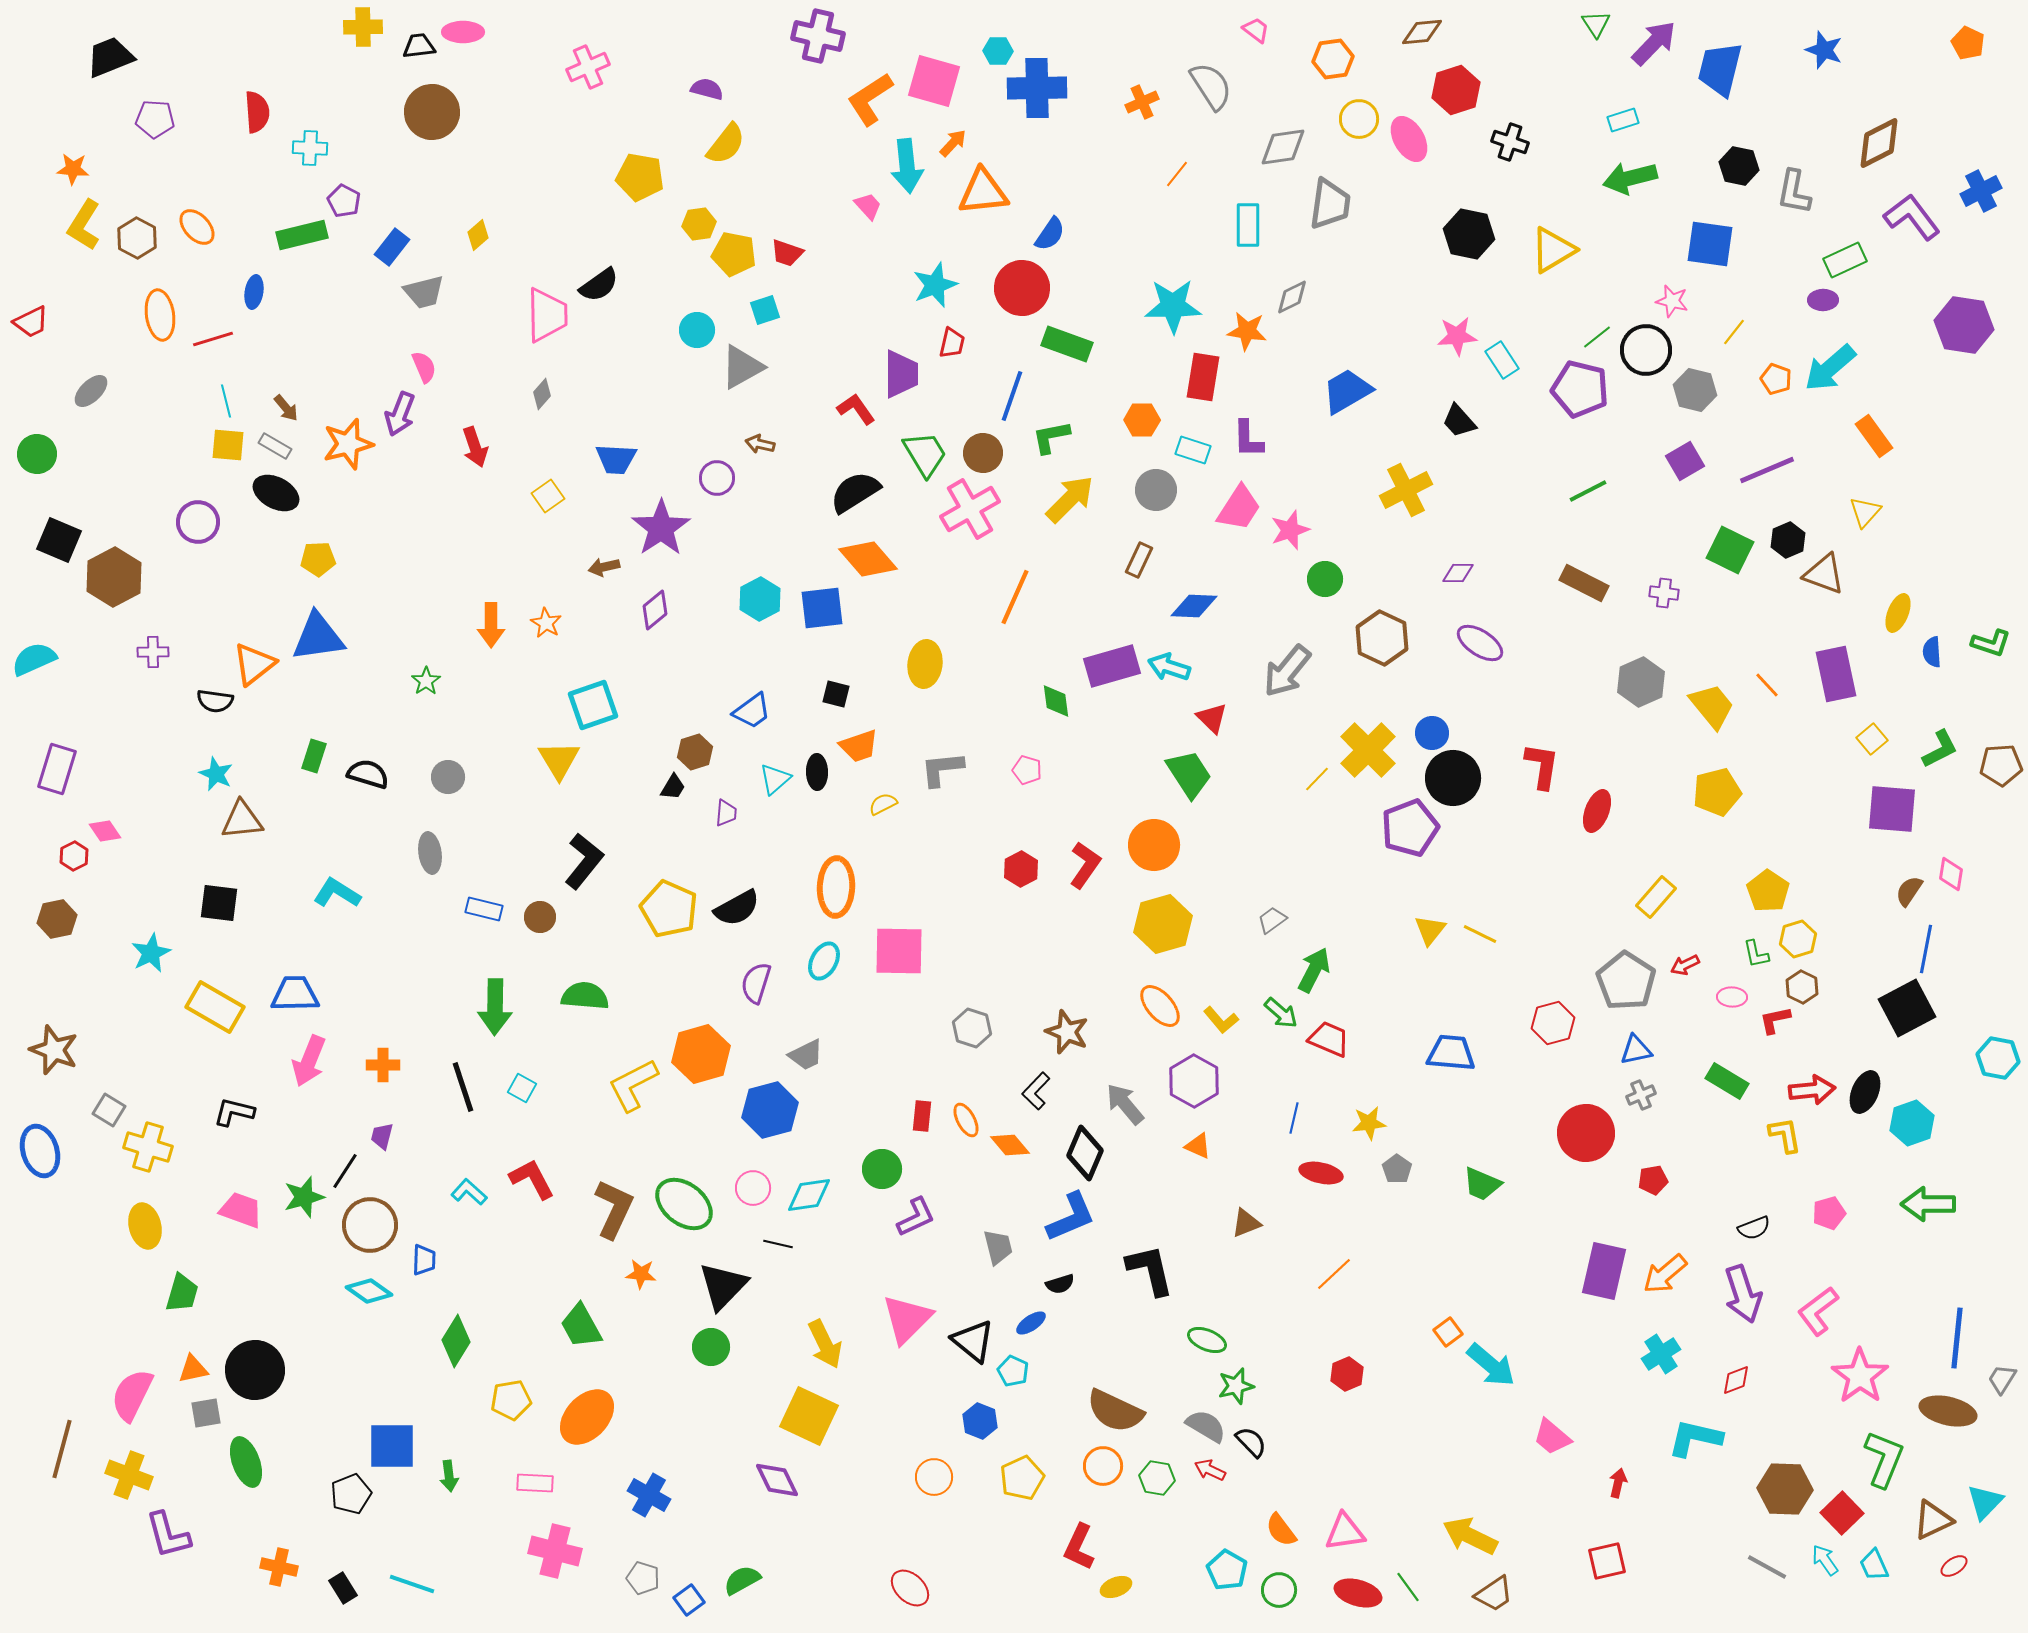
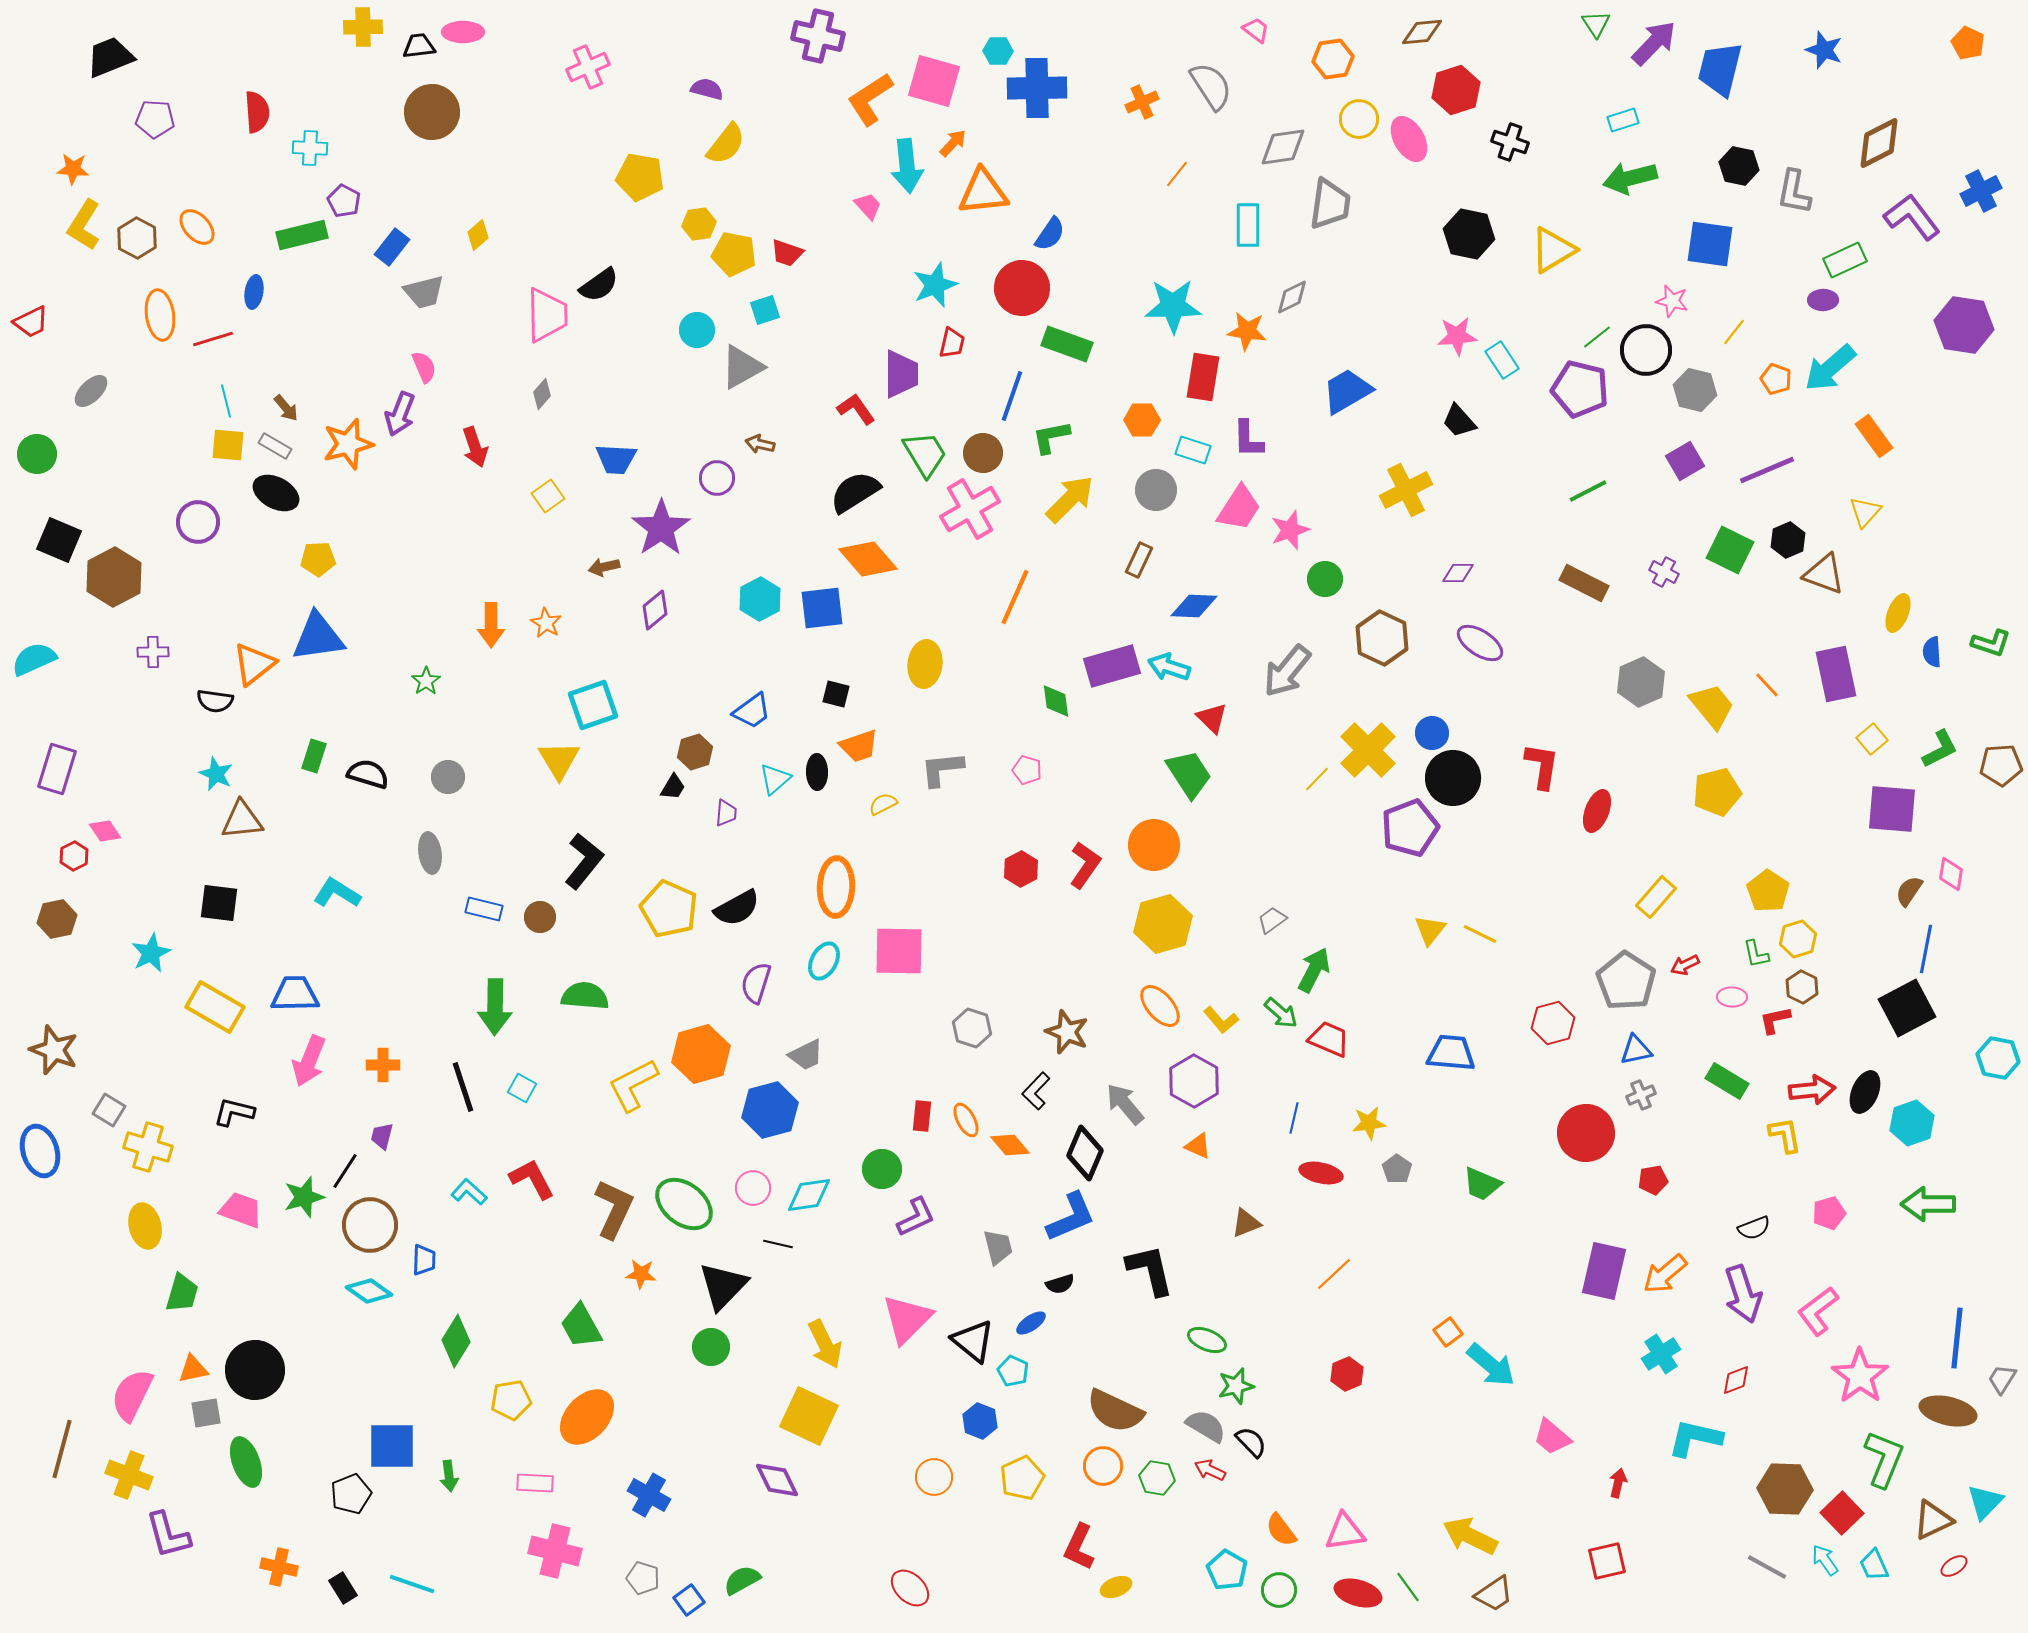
purple cross at (1664, 593): moved 21 px up; rotated 20 degrees clockwise
